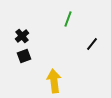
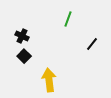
black cross: rotated 24 degrees counterclockwise
black square: rotated 24 degrees counterclockwise
yellow arrow: moved 5 px left, 1 px up
